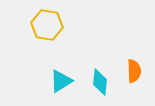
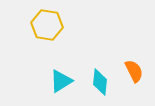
orange semicircle: rotated 25 degrees counterclockwise
